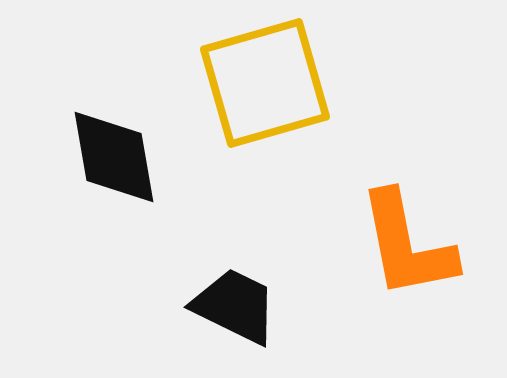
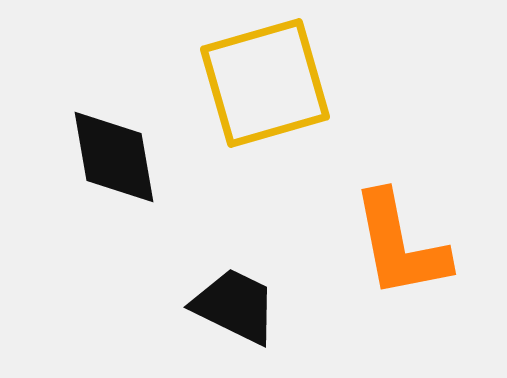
orange L-shape: moved 7 px left
